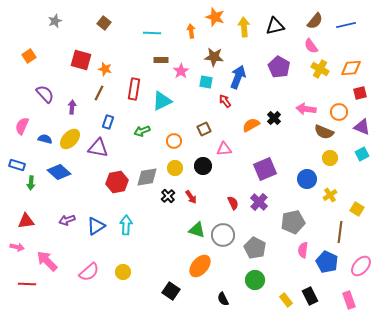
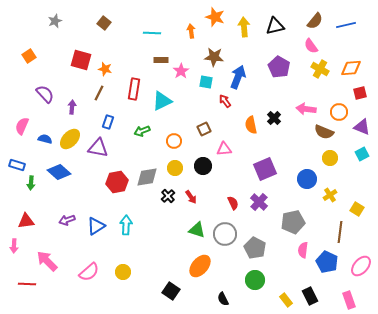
orange semicircle at (251, 125): rotated 72 degrees counterclockwise
gray circle at (223, 235): moved 2 px right, 1 px up
pink arrow at (17, 247): moved 3 px left, 1 px up; rotated 80 degrees clockwise
